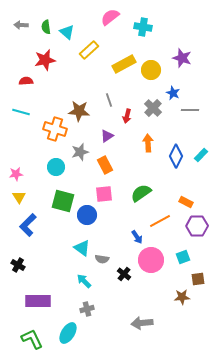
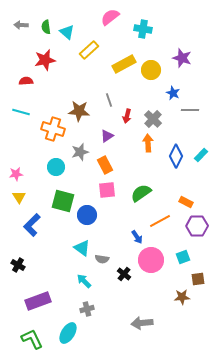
cyan cross at (143, 27): moved 2 px down
gray cross at (153, 108): moved 11 px down
orange cross at (55, 129): moved 2 px left
pink square at (104, 194): moved 3 px right, 4 px up
blue L-shape at (28, 225): moved 4 px right
purple rectangle at (38, 301): rotated 20 degrees counterclockwise
